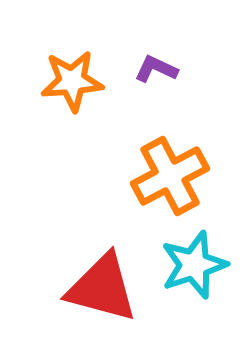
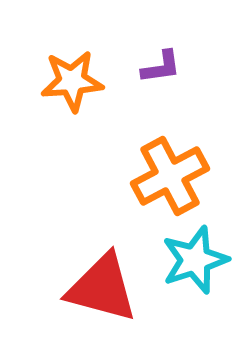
purple L-shape: moved 5 px right, 2 px up; rotated 147 degrees clockwise
cyan star: moved 1 px right, 5 px up
